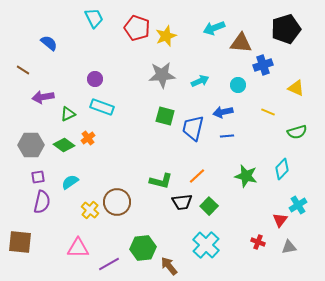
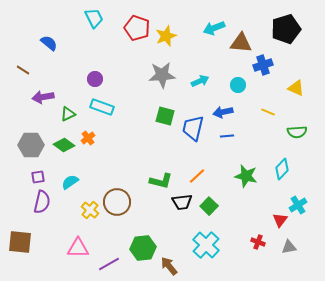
green semicircle at (297, 132): rotated 12 degrees clockwise
